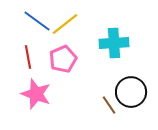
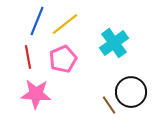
blue line: rotated 76 degrees clockwise
cyan cross: rotated 32 degrees counterclockwise
pink star: rotated 16 degrees counterclockwise
